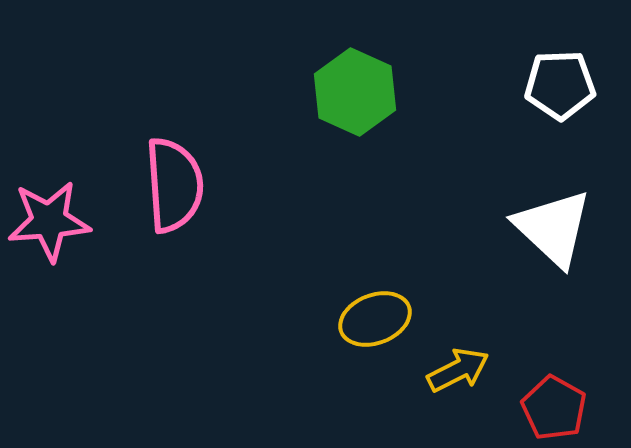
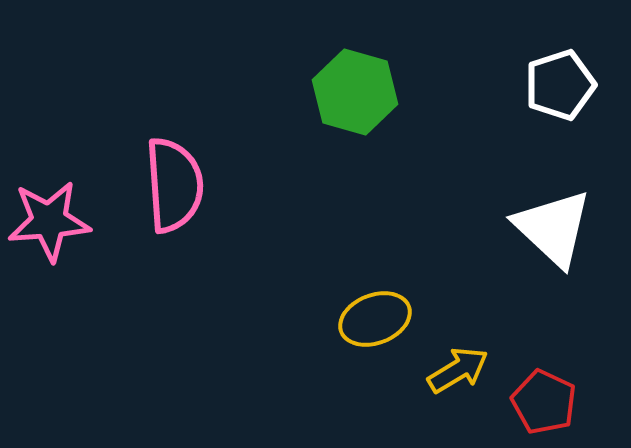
white pentagon: rotated 16 degrees counterclockwise
green hexagon: rotated 8 degrees counterclockwise
yellow arrow: rotated 4 degrees counterclockwise
red pentagon: moved 10 px left, 6 px up; rotated 4 degrees counterclockwise
